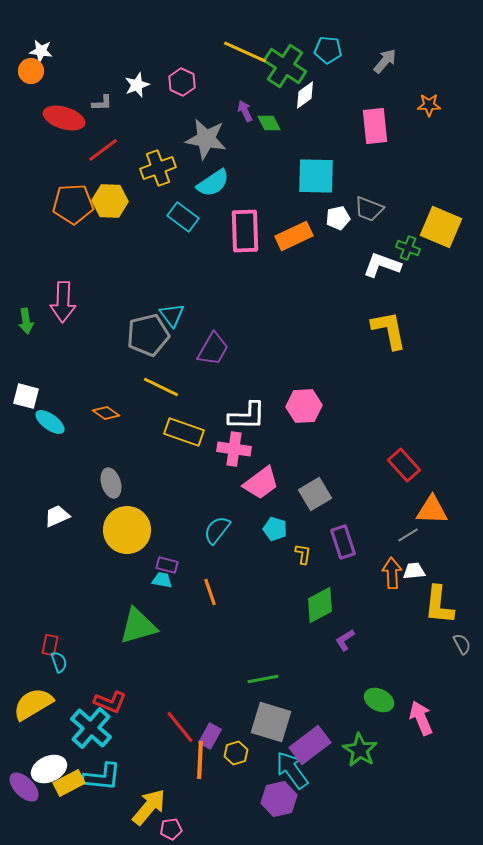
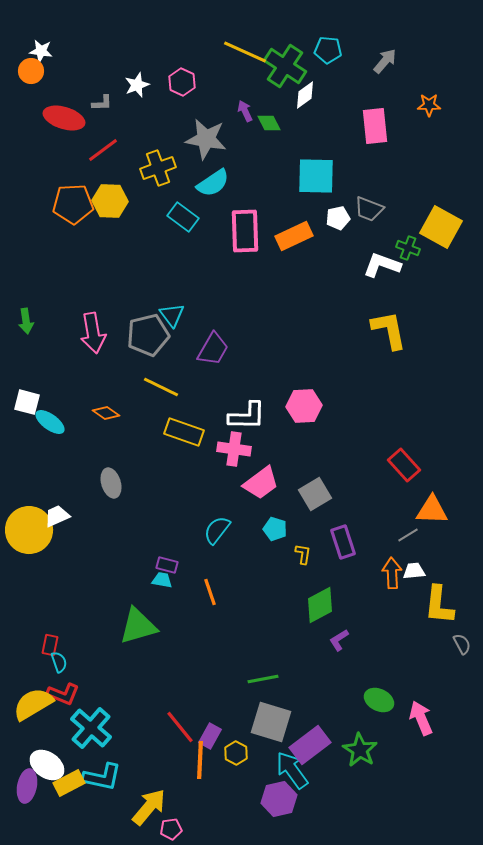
yellow square at (441, 227): rotated 6 degrees clockwise
pink arrow at (63, 302): moved 30 px right, 31 px down; rotated 12 degrees counterclockwise
white square at (26, 396): moved 1 px right, 6 px down
yellow circle at (127, 530): moved 98 px left
purple L-shape at (345, 640): moved 6 px left
red L-shape at (110, 702): moved 47 px left, 8 px up
yellow hexagon at (236, 753): rotated 15 degrees counterclockwise
white ellipse at (49, 769): moved 2 px left, 4 px up; rotated 60 degrees clockwise
cyan L-shape at (102, 777): rotated 6 degrees clockwise
purple ellipse at (24, 787): moved 3 px right, 1 px up; rotated 56 degrees clockwise
